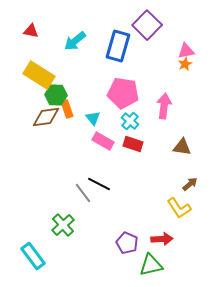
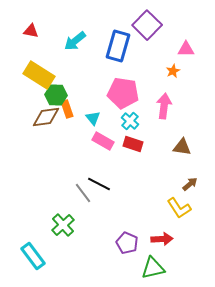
pink triangle: moved 2 px up; rotated 12 degrees clockwise
orange star: moved 12 px left, 7 px down
green triangle: moved 2 px right, 3 px down
